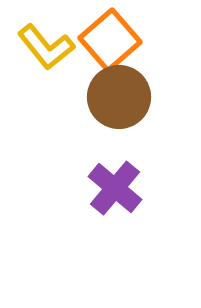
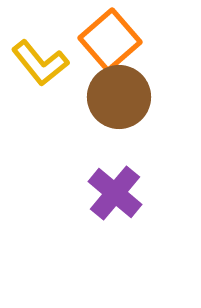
yellow L-shape: moved 6 px left, 16 px down
purple cross: moved 5 px down
